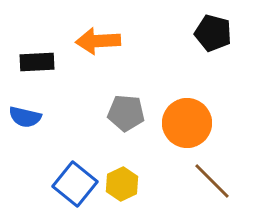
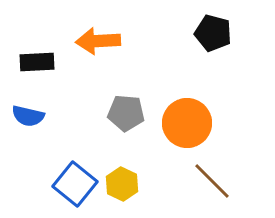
blue semicircle: moved 3 px right, 1 px up
yellow hexagon: rotated 8 degrees counterclockwise
